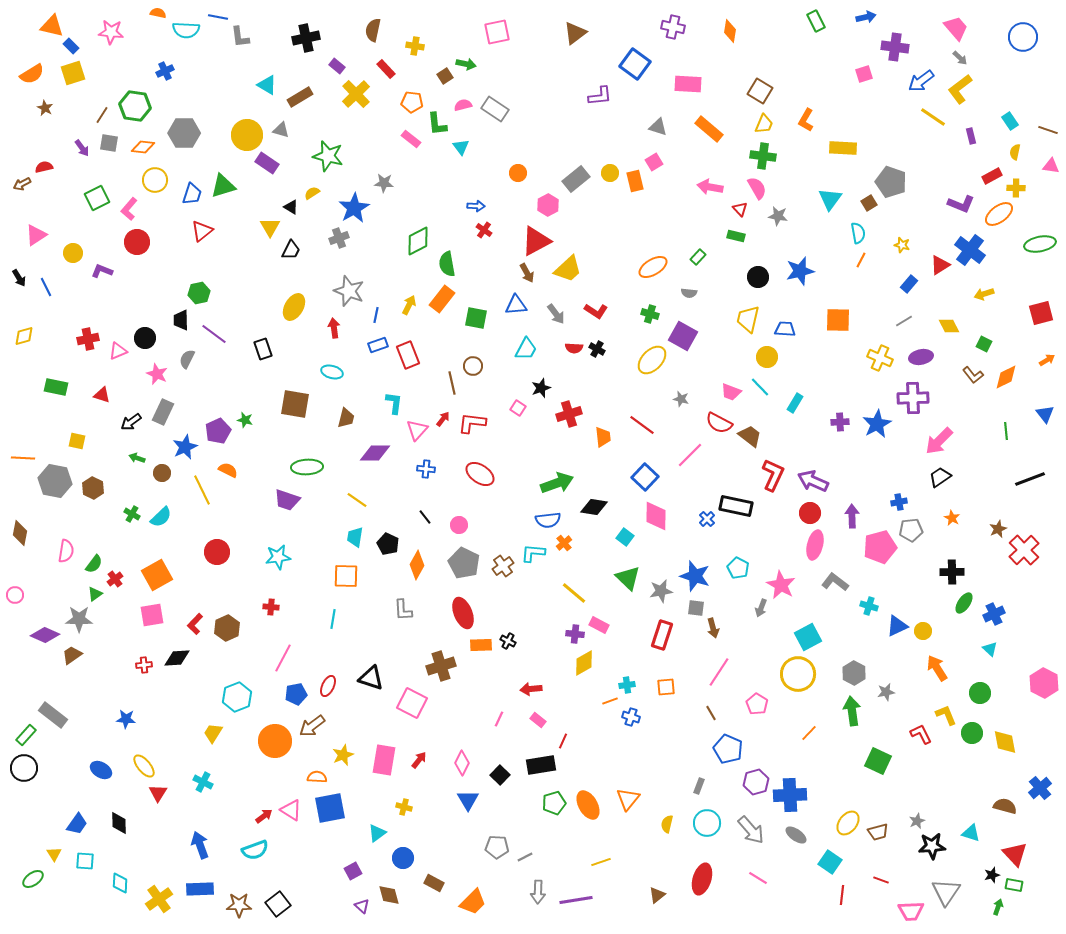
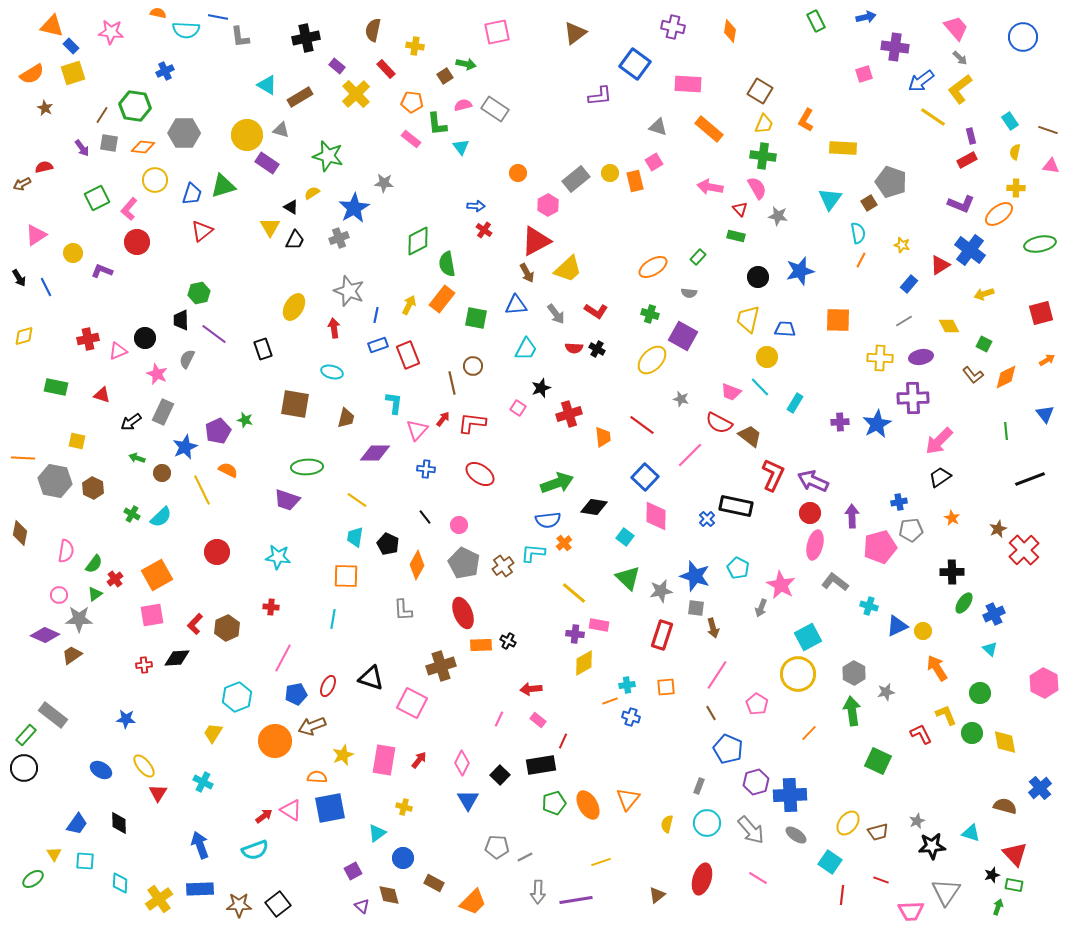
red rectangle at (992, 176): moved 25 px left, 16 px up
black trapezoid at (291, 250): moved 4 px right, 10 px up
yellow cross at (880, 358): rotated 20 degrees counterclockwise
cyan star at (278, 557): rotated 15 degrees clockwise
pink circle at (15, 595): moved 44 px right
pink rectangle at (599, 625): rotated 18 degrees counterclockwise
pink line at (719, 672): moved 2 px left, 3 px down
brown arrow at (312, 726): rotated 16 degrees clockwise
